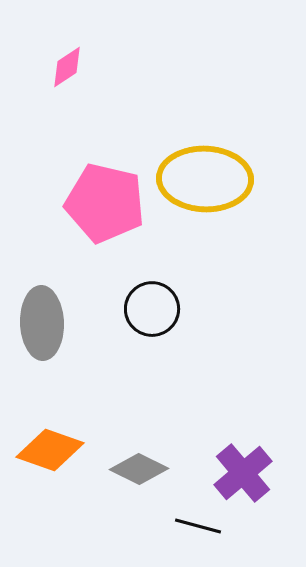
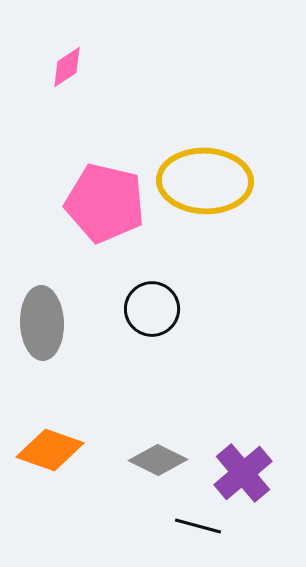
yellow ellipse: moved 2 px down
gray diamond: moved 19 px right, 9 px up
